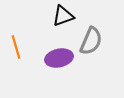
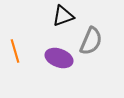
orange line: moved 1 px left, 4 px down
purple ellipse: rotated 32 degrees clockwise
